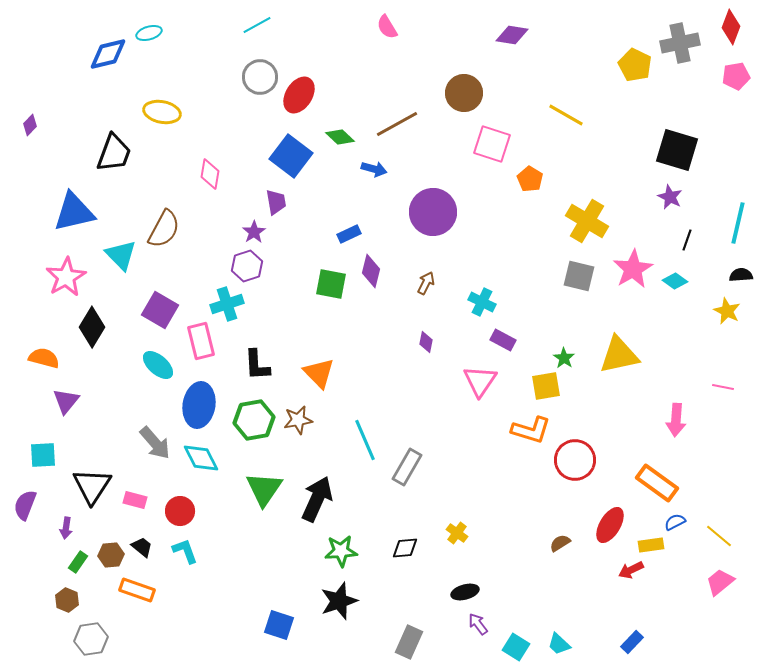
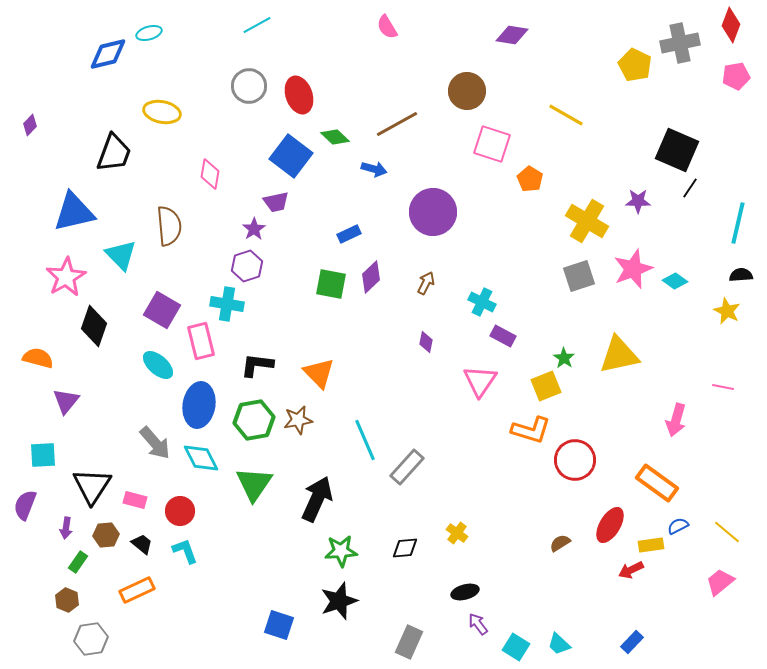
red diamond at (731, 27): moved 2 px up
gray circle at (260, 77): moved 11 px left, 9 px down
brown circle at (464, 93): moved 3 px right, 2 px up
red ellipse at (299, 95): rotated 51 degrees counterclockwise
green diamond at (340, 137): moved 5 px left
black square at (677, 150): rotated 6 degrees clockwise
purple star at (670, 197): moved 32 px left, 4 px down; rotated 25 degrees counterclockwise
purple trapezoid at (276, 202): rotated 88 degrees clockwise
brown semicircle at (164, 229): moved 5 px right, 3 px up; rotated 33 degrees counterclockwise
purple star at (254, 232): moved 3 px up
black line at (687, 240): moved 3 px right, 52 px up; rotated 15 degrees clockwise
pink star at (633, 269): rotated 9 degrees clockwise
purple diamond at (371, 271): moved 6 px down; rotated 32 degrees clockwise
gray square at (579, 276): rotated 32 degrees counterclockwise
cyan cross at (227, 304): rotated 28 degrees clockwise
purple square at (160, 310): moved 2 px right
black diamond at (92, 327): moved 2 px right, 1 px up; rotated 12 degrees counterclockwise
purple rectangle at (503, 340): moved 4 px up
orange semicircle at (44, 358): moved 6 px left
black L-shape at (257, 365): rotated 100 degrees clockwise
yellow square at (546, 386): rotated 12 degrees counterclockwise
pink arrow at (676, 420): rotated 12 degrees clockwise
gray rectangle at (407, 467): rotated 12 degrees clockwise
green triangle at (264, 489): moved 10 px left, 5 px up
blue semicircle at (675, 522): moved 3 px right, 4 px down
yellow line at (719, 536): moved 8 px right, 4 px up
black trapezoid at (142, 547): moved 3 px up
brown hexagon at (111, 555): moved 5 px left, 20 px up
orange rectangle at (137, 590): rotated 44 degrees counterclockwise
